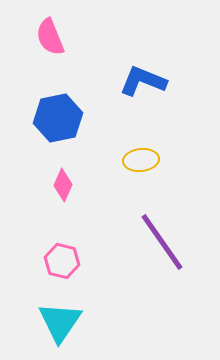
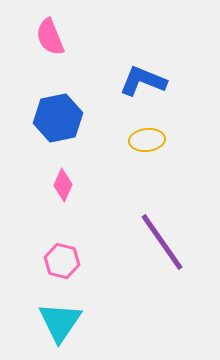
yellow ellipse: moved 6 px right, 20 px up
